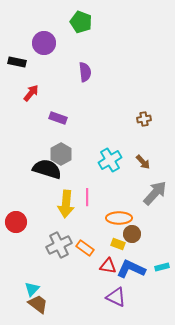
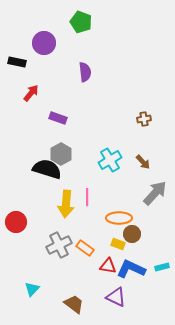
brown trapezoid: moved 36 px right
